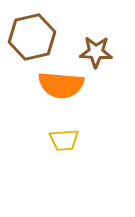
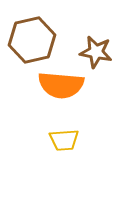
brown hexagon: moved 3 px down
brown star: rotated 8 degrees clockwise
